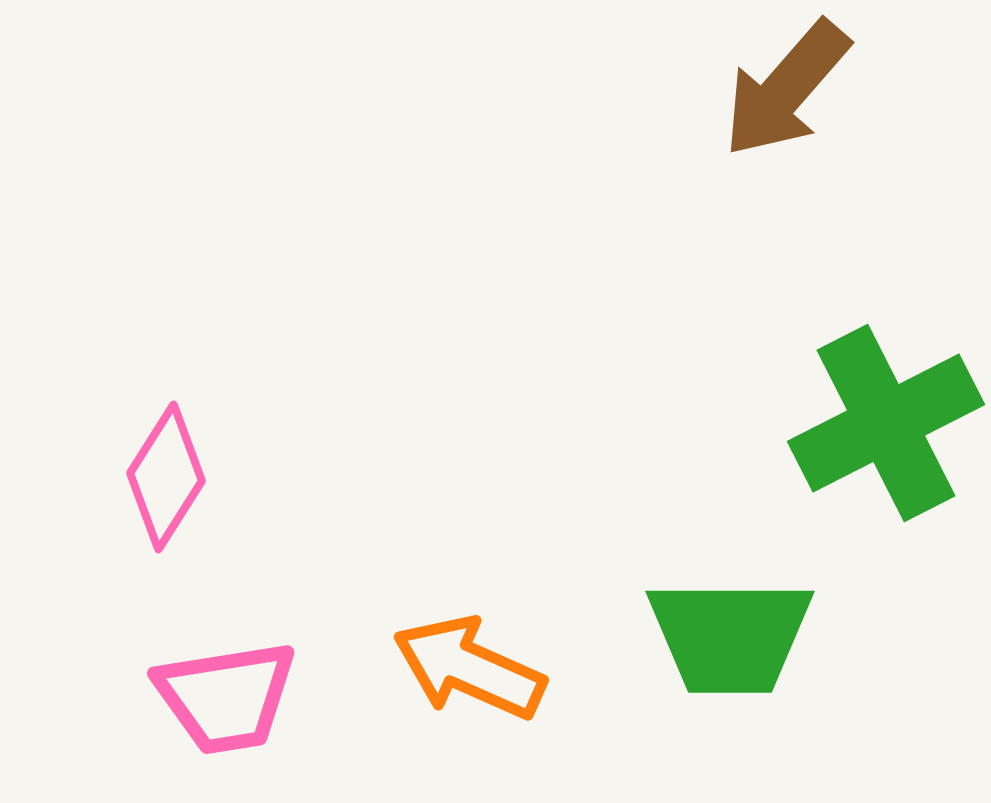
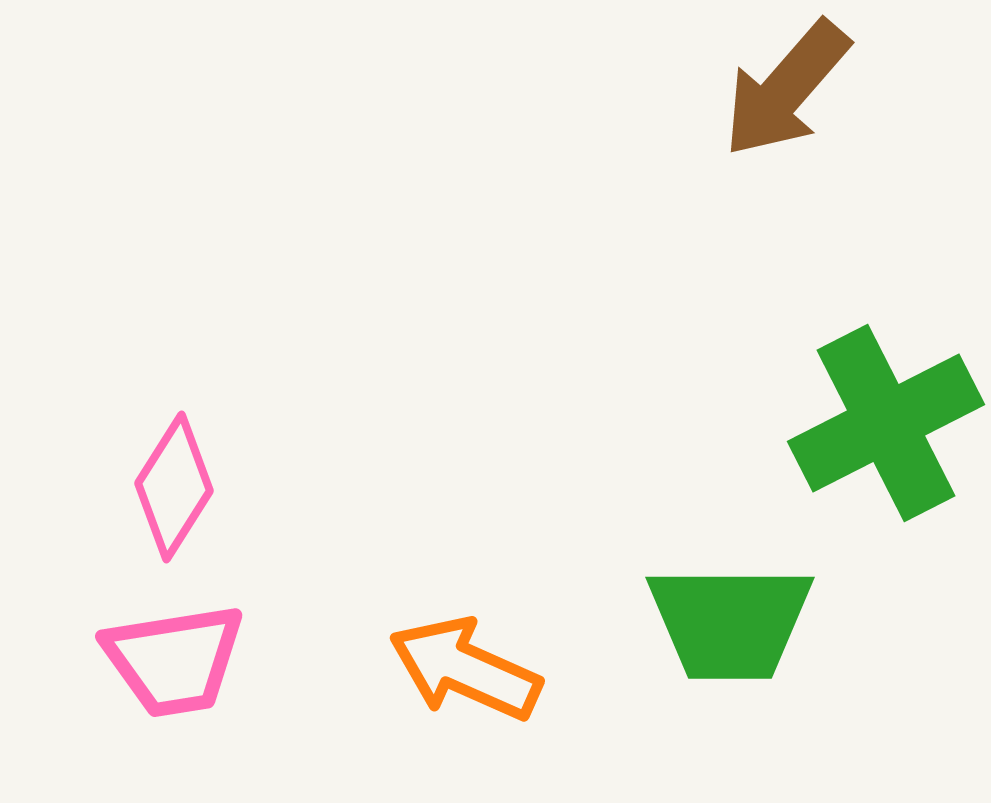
pink diamond: moved 8 px right, 10 px down
green trapezoid: moved 14 px up
orange arrow: moved 4 px left, 1 px down
pink trapezoid: moved 52 px left, 37 px up
